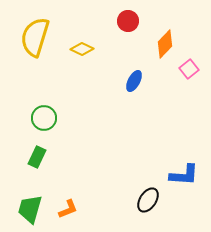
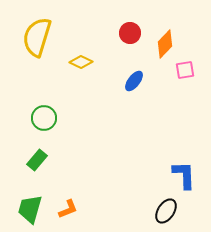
red circle: moved 2 px right, 12 px down
yellow semicircle: moved 2 px right
yellow diamond: moved 1 px left, 13 px down
pink square: moved 4 px left, 1 px down; rotated 30 degrees clockwise
blue ellipse: rotated 10 degrees clockwise
green rectangle: moved 3 px down; rotated 15 degrees clockwise
blue L-shape: rotated 96 degrees counterclockwise
black ellipse: moved 18 px right, 11 px down
